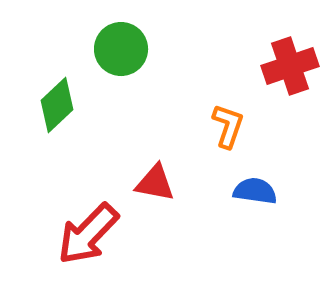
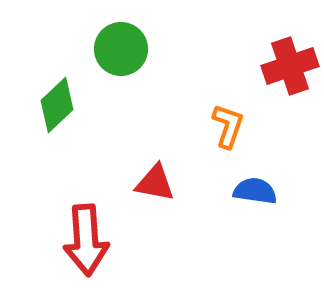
red arrow: moved 2 px left, 6 px down; rotated 48 degrees counterclockwise
